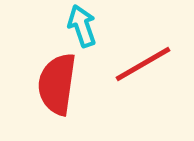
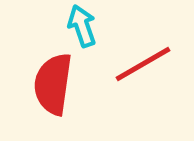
red semicircle: moved 4 px left
